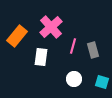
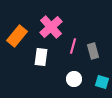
gray rectangle: moved 1 px down
